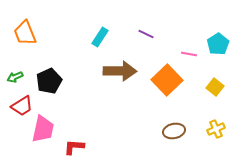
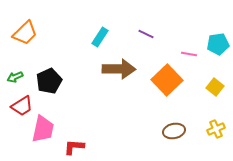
orange trapezoid: rotated 112 degrees counterclockwise
cyan pentagon: rotated 25 degrees clockwise
brown arrow: moved 1 px left, 2 px up
